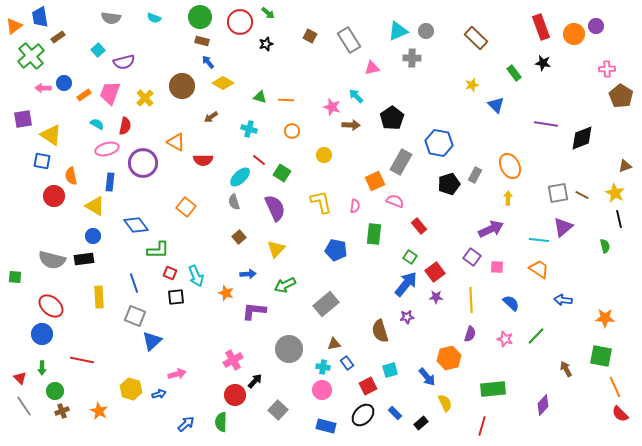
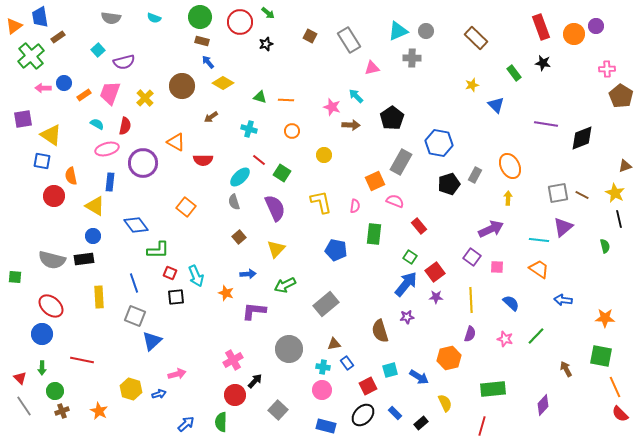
blue arrow at (427, 377): moved 8 px left; rotated 18 degrees counterclockwise
